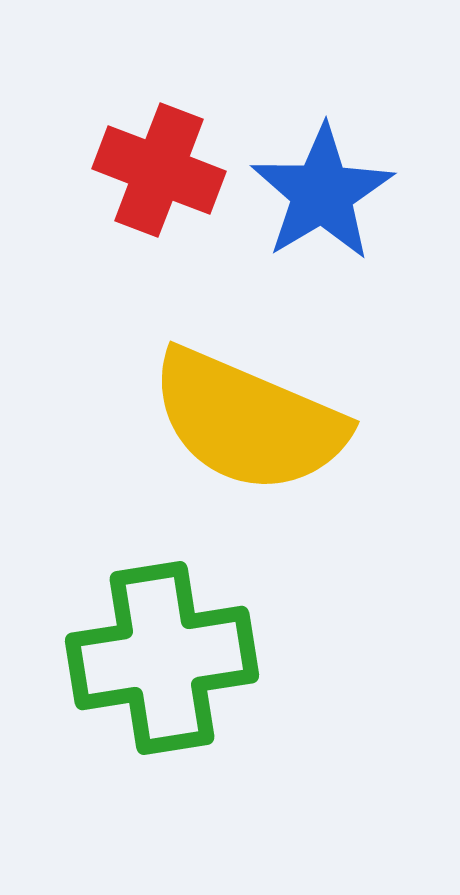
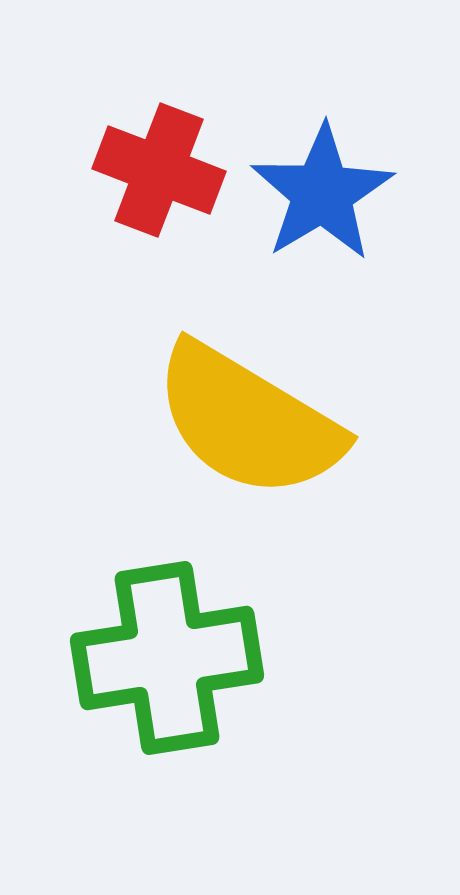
yellow semicircle: rotated 8 degrees clockwise
green cross: moved 5 px right
